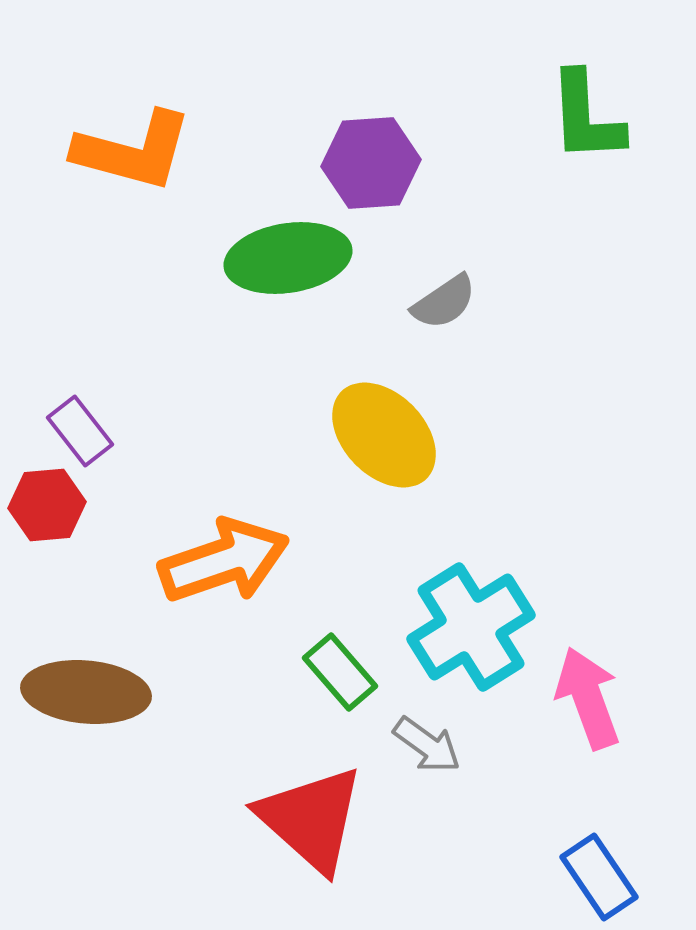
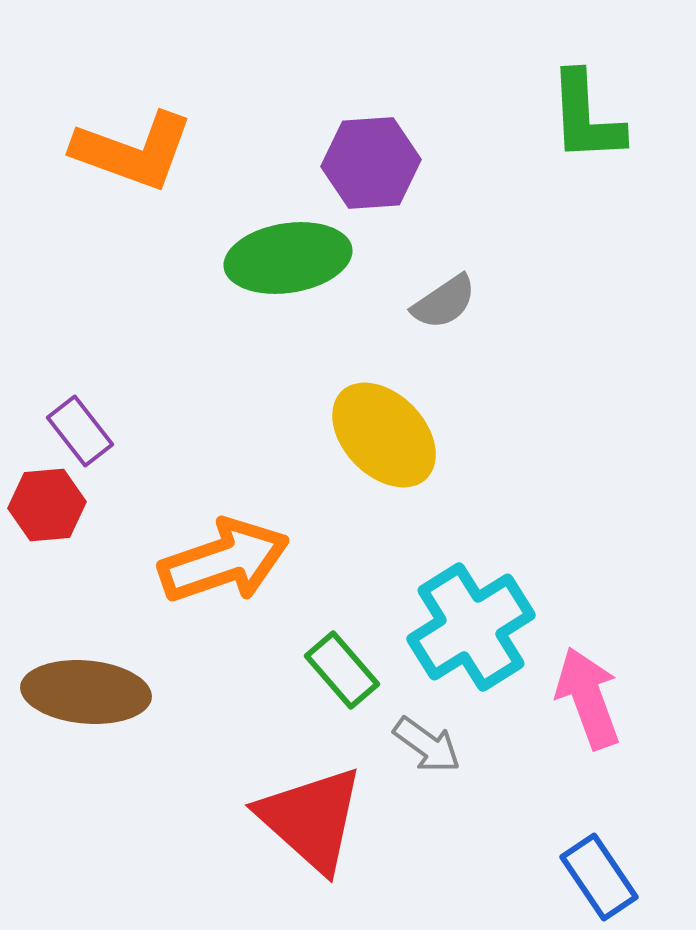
orange L-shape: rotated 5 degrees clockwise
green rectangle: moved 2 px right, 2 px up
